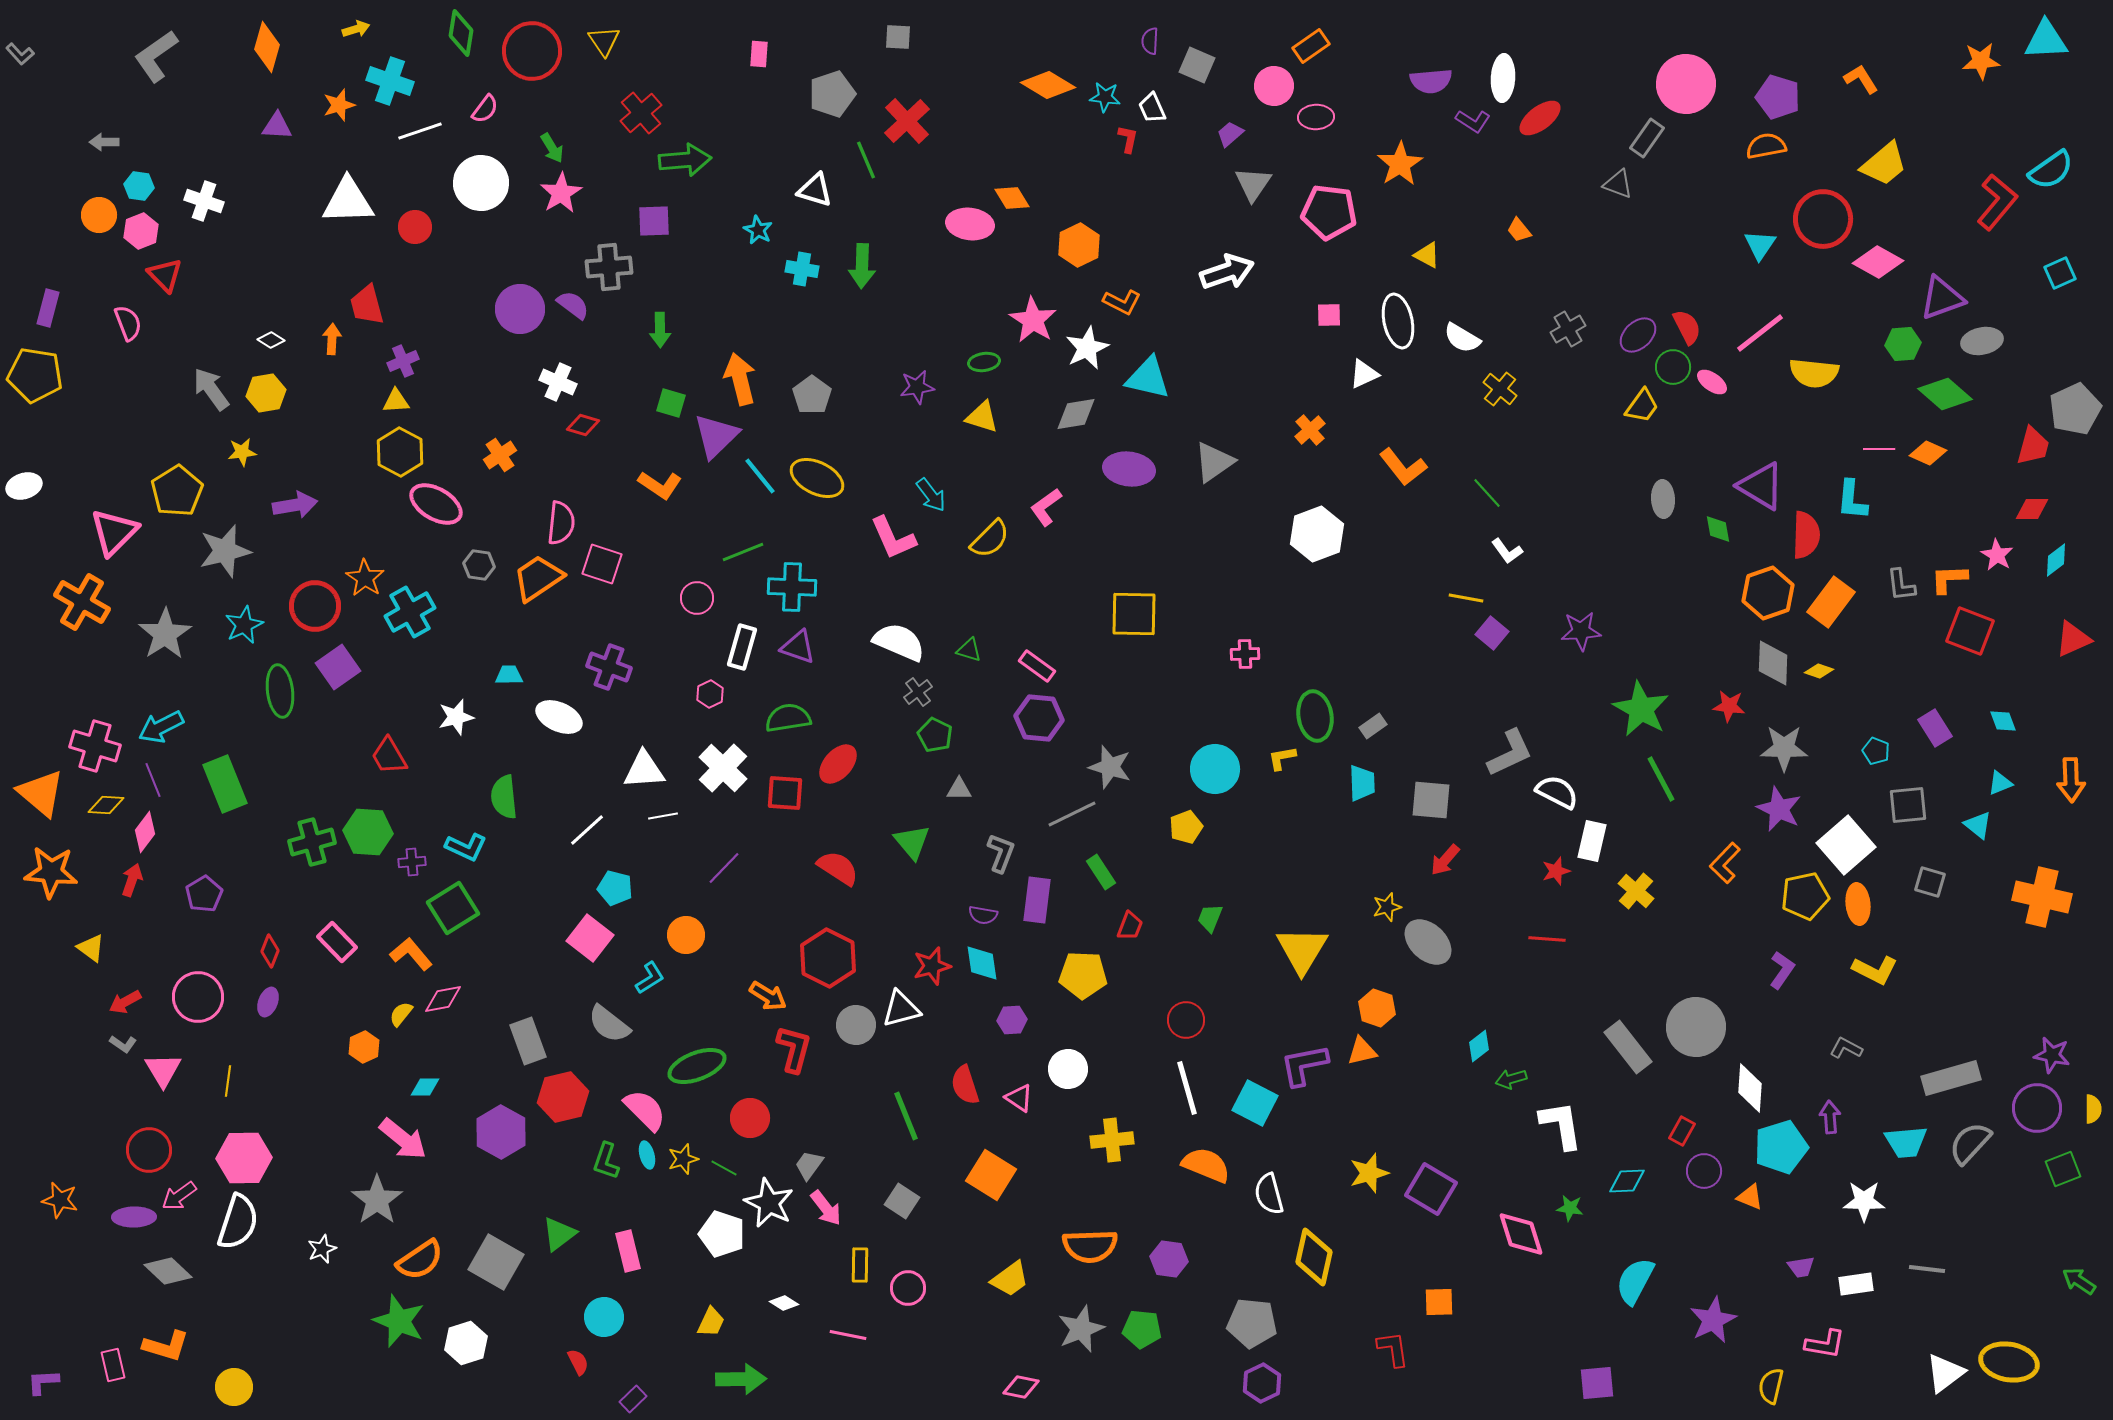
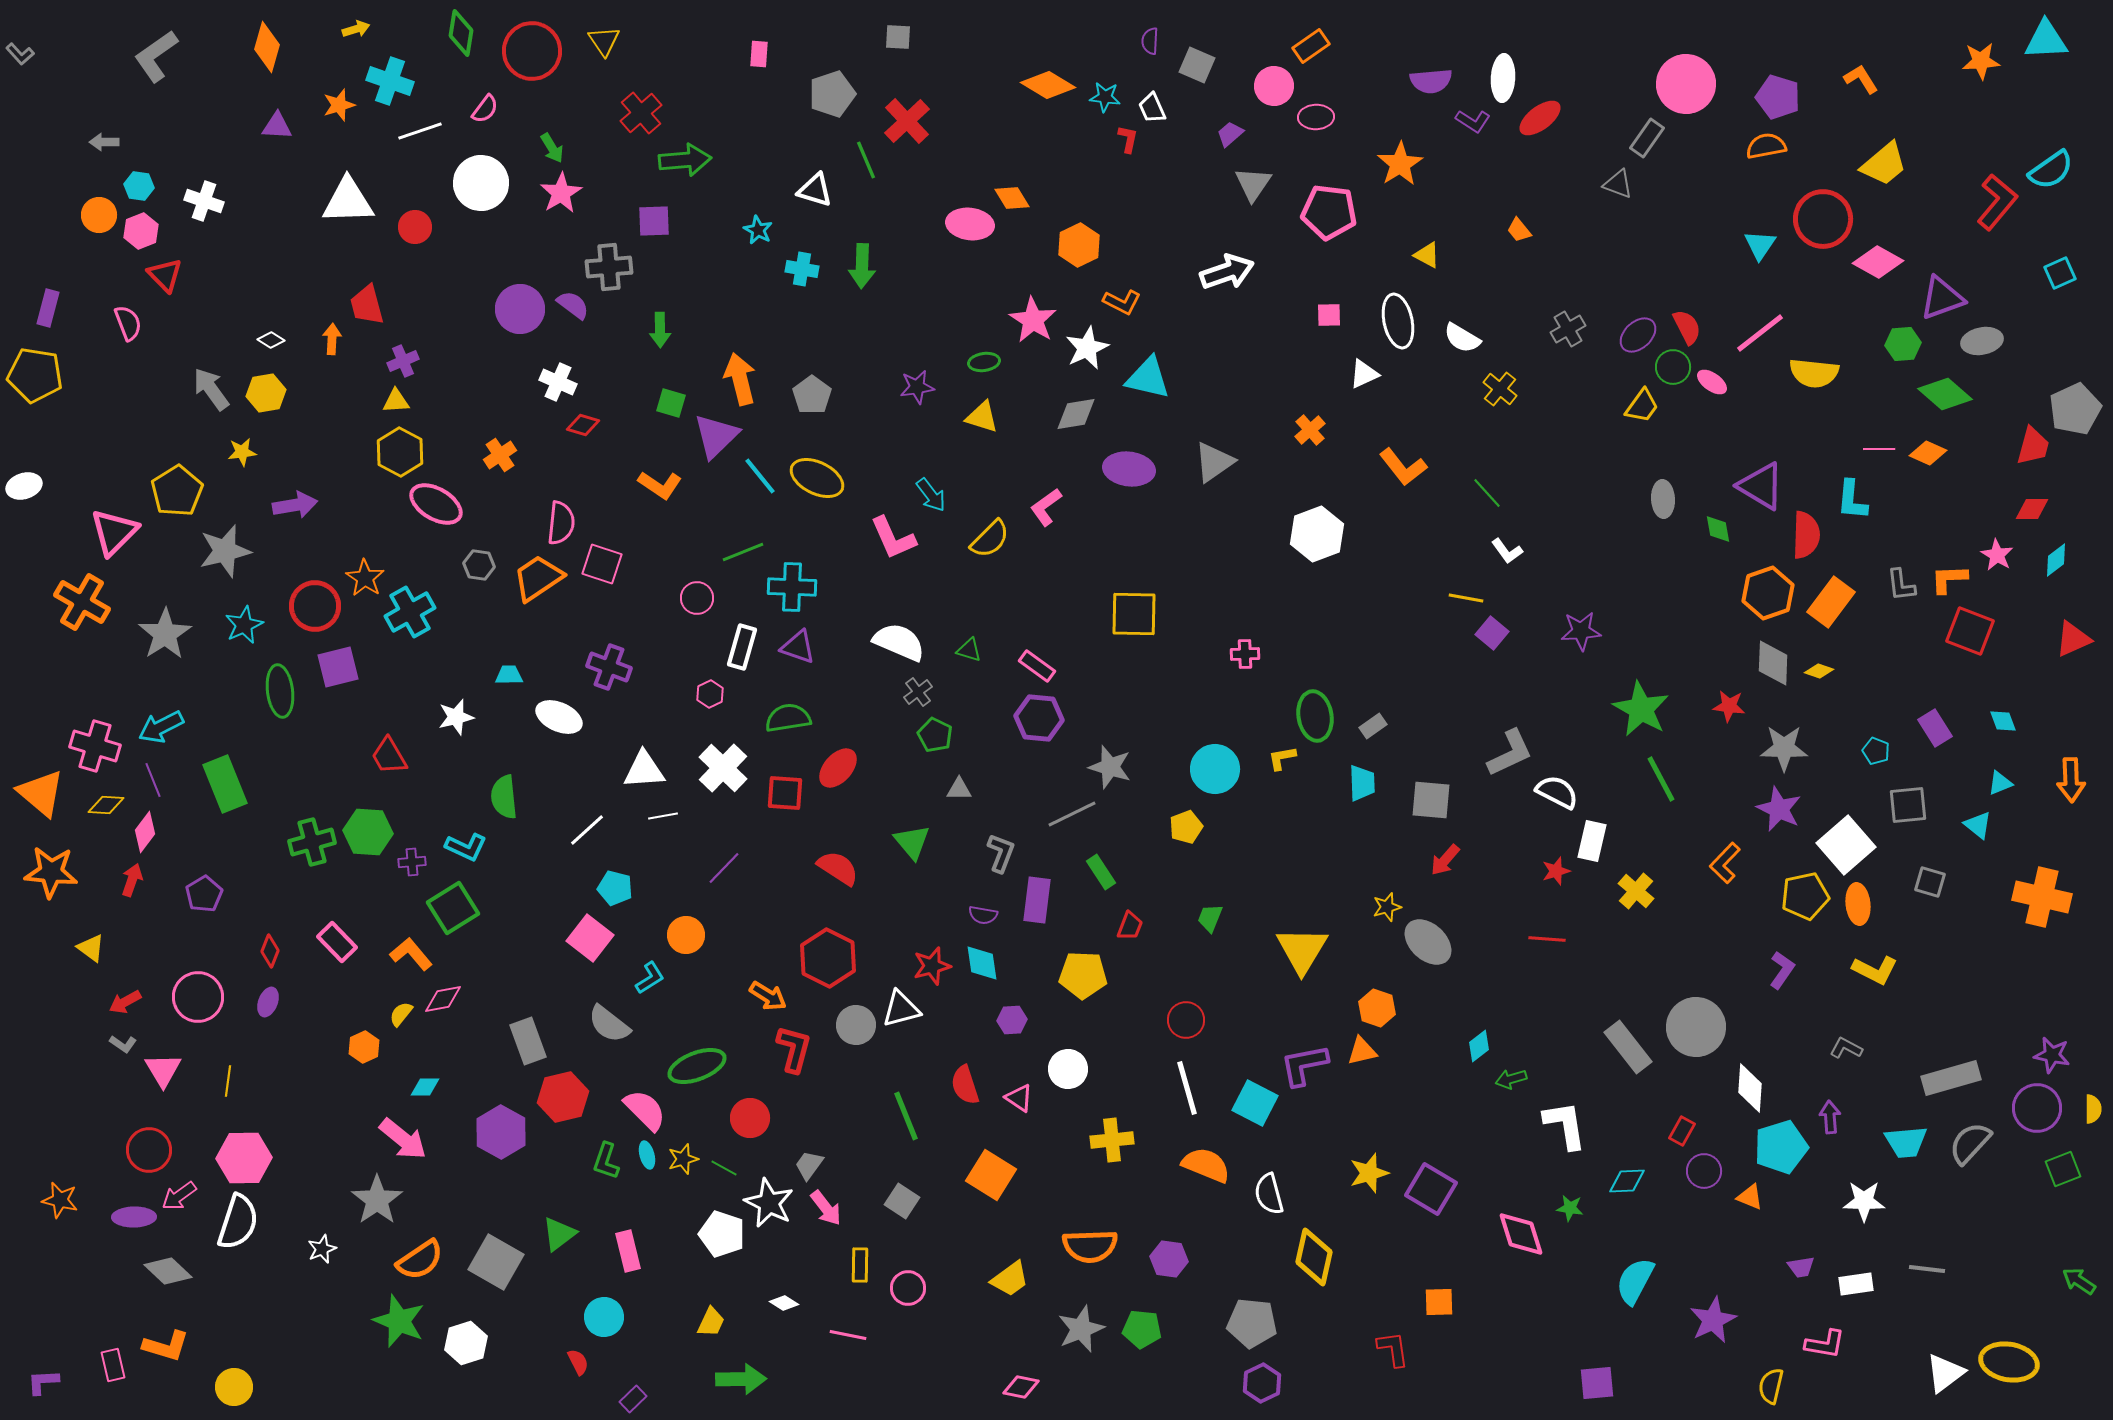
purple square at (338, 667): rotated 21 degrees clockwise
red ellipse at (838, 764): moved 4 px down
white L-shape at (1561, 1125): moved 4 px right
